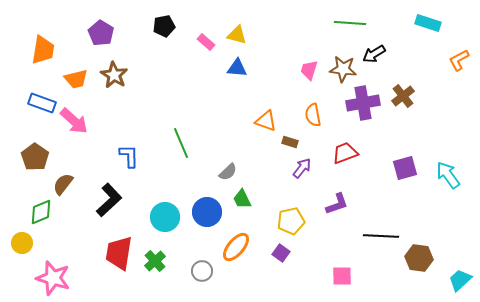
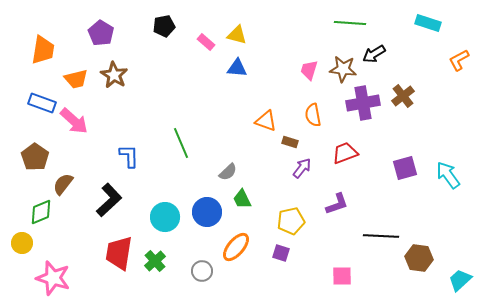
purple square at (281, 253): rotated 18 degrees counterclockwise
